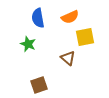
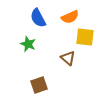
blue semicircle: rotated 18 degrees counterclockwise
yellow square: rotated 18 degrees clockwise
